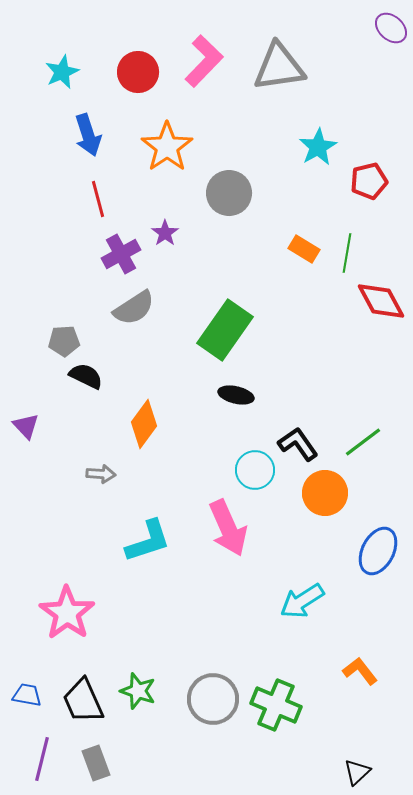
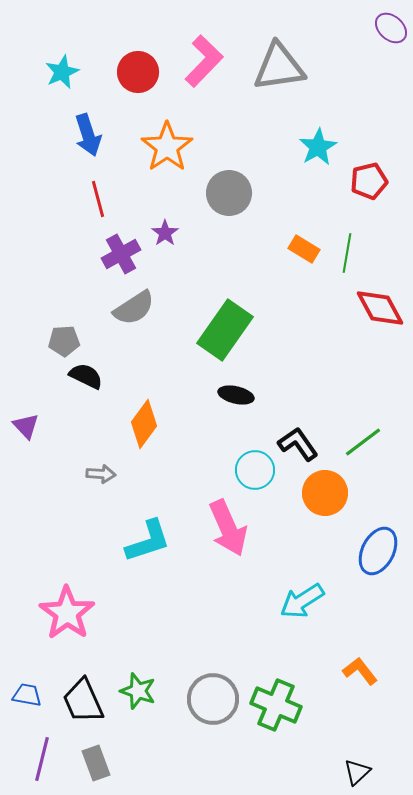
red diamond at (381, 301): moved 1 px left, 7 px down
